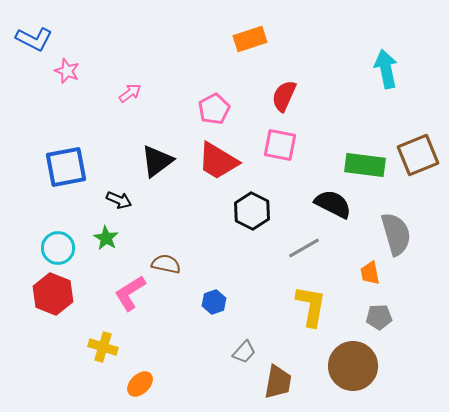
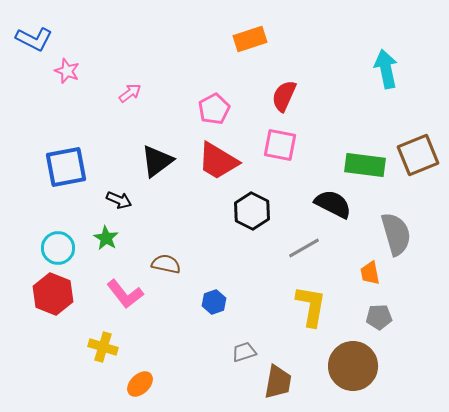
pink L-shape: moved 5 px left, 1 px down; rotated 96 degrees counterclockwise
gray trapezoid: rotated 150 degrees counterclockwise
